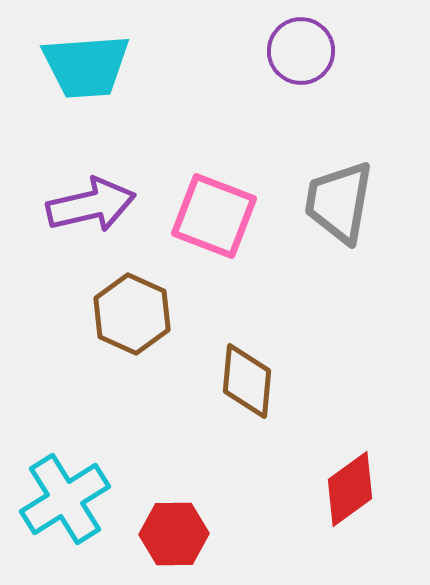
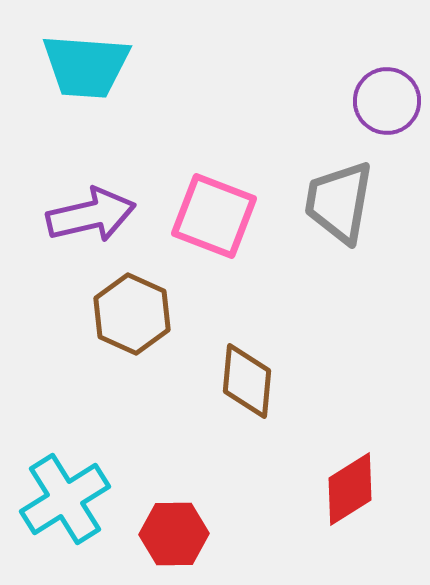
purple circle: moved 86 px right, 50 px down
cyan trapezoid: rotated 8 degrees clockwise
purple arrow: moved 10 px down
red diamond: rotated 4 degrees clockwise
